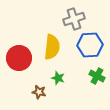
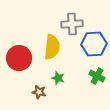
gray cross: moved 2 px left, 5 px down; rotated 15 degrees clockwise
blue hexagon: moved 4 px right, 1 px up
